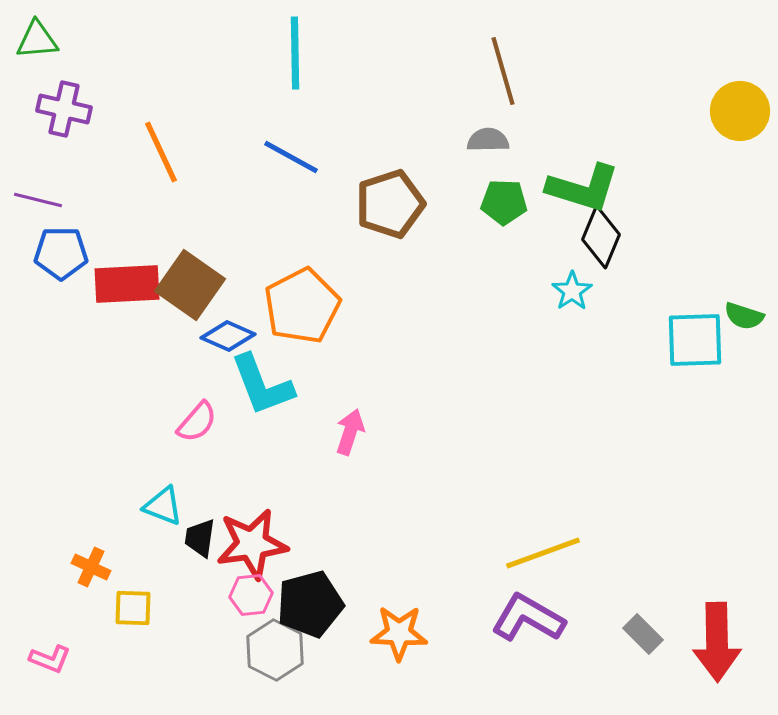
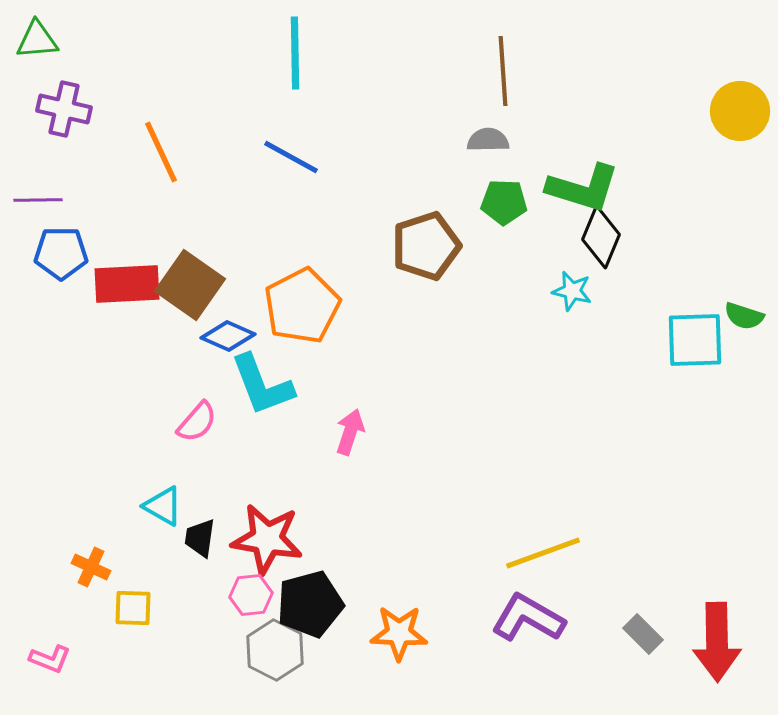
brown line: rotated 12 degrees clockwise
purple line: rotated 15 degrees counterclockwise
brown pentagon: moved 36 px right, 42 px down
cyan star: rotated 24 degrees counterclockwise
cyan triangle: rotated 9 degrees clockwise
red star: moved 15 px right, 5 px up; rotated 18 degrees clockwise
